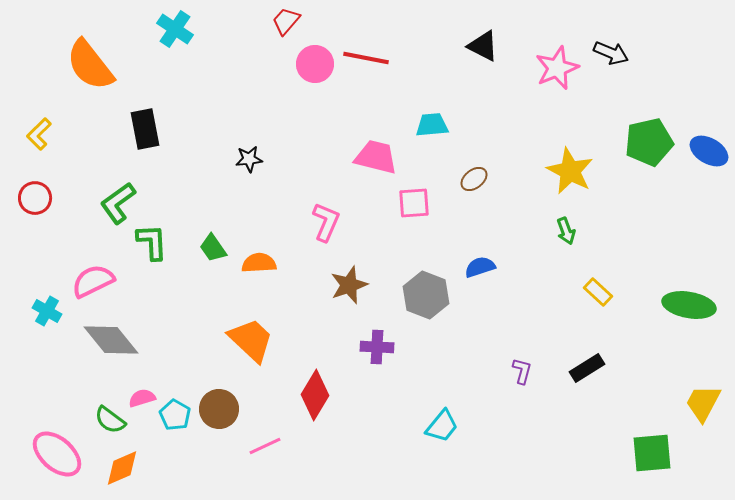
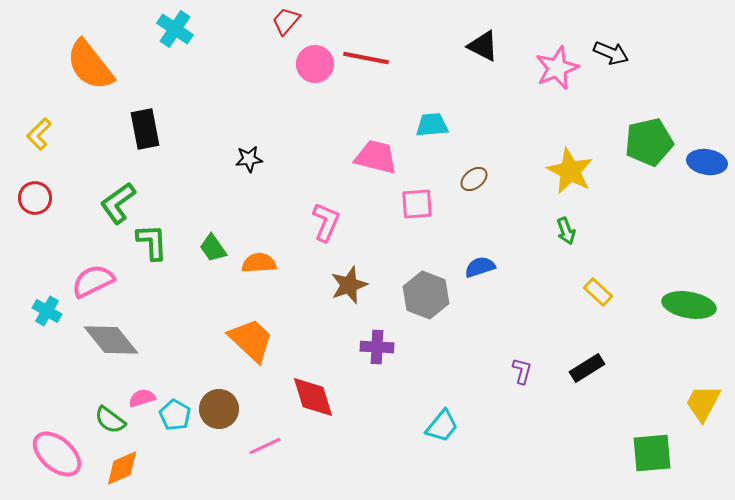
blue ellipse at (709, 151): moved 2 px left, 11 px down; rotated 21 degrees counterclockwise
pink square at (414, 203): moved 3 px right, 1 px down
red diamond at (315, 395): moved 2 px left, 2 px down; rotated 48 degrees counterclockwise
